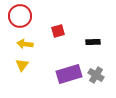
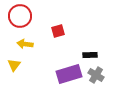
black rectangle: moved 3 px left, 13 px down
yellow triangle: moved 8 px left
